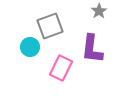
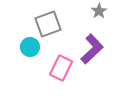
gray square: moved 2 px left, 2 px up
purple L-shape: rotated 140 degrees counterclockwise
